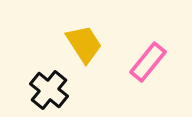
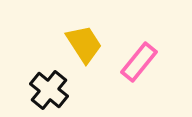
pink rectangle: moved 9 px left
